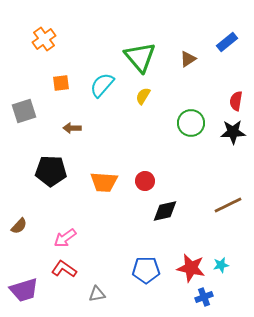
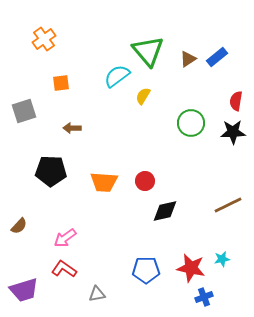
blue rectangle: moved 10 px left, 15 px down
green triangle: moved 8 px right, 6 px up
cyan semicircle: moved 15 px right, 9 px up; rotated 12 degrees clockwise
cyan star: moved 1 px right, 6 px up
